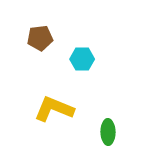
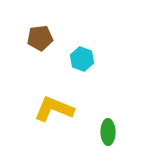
cyan hexagon: rotated 20 degrees clockwise
